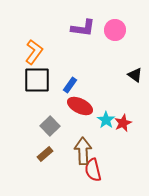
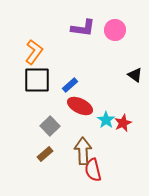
blue rectangle: rotated 14 degrees clockwise
